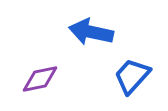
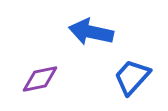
blue trapezoid: moved 1 px down
